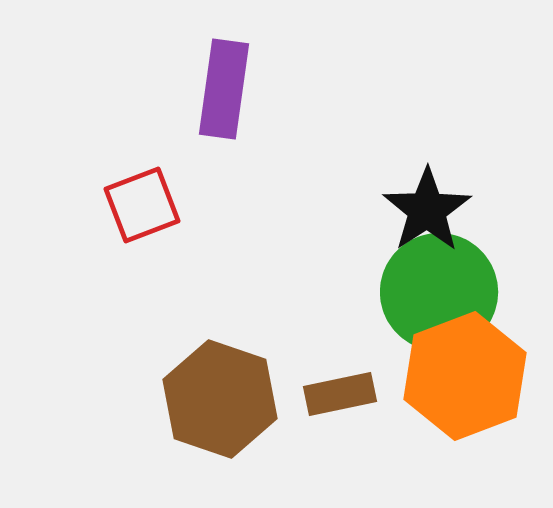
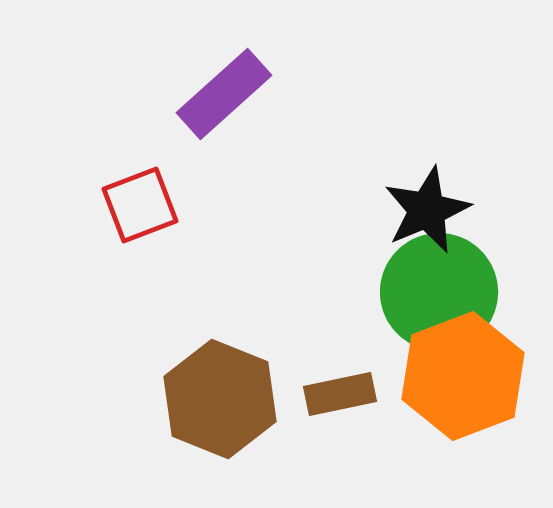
purple rectangle: moved 5 px down; rotated 40 degrees clockwise
red square: moved 2 px left
black star: rotated 10 degrees clockwise
orange hexagon: moved 2 px left
brown hexagon: rotated 3 degrees clockwise
